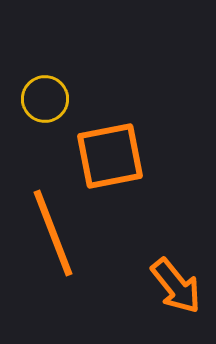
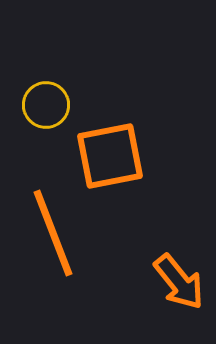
yellow circle: moved 1 px right, 6 px down
orange arrow: moved 3 px right, 4 px up
